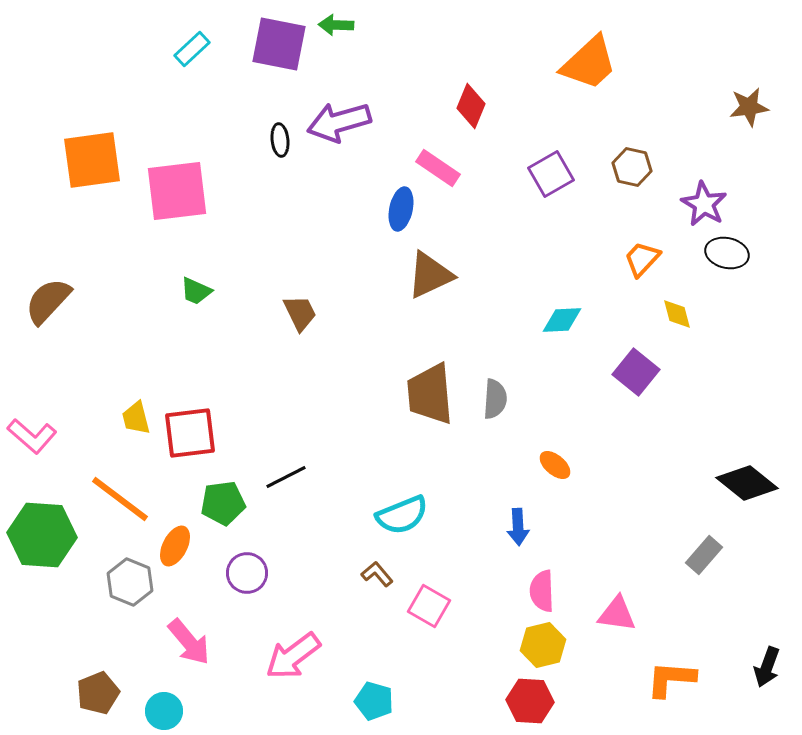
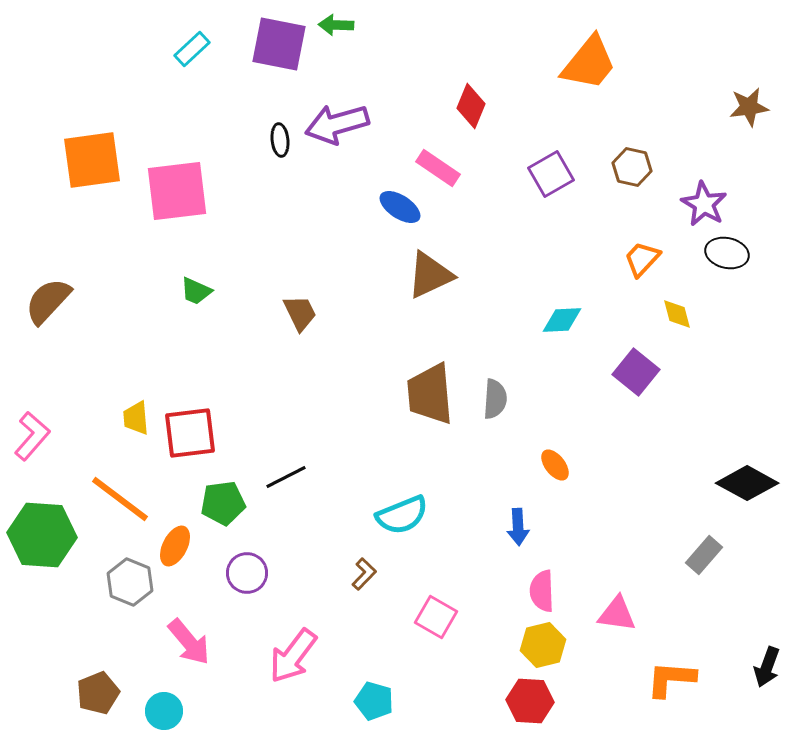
orange trapezoid at (589, 63): rotated 8 degrees counterclockwise
purple arrow at (339, 122): moved 2 px left, 2 px down
blue ellipse at (401, 209): moved 1 px left, 2 px up; rotated 69 degrees counterclockwise
yellow trapezoid at (136, 418): rotated 9 degrees clockwise
pink L-shape at (32, 436): rotated 90 degrees counterclockwise
orange ellipse at (555, 465): rotated 12 degrees clockwise
black diamond at (747, 483): rotated 10 degrees counterclockwise
brown L-shape at (377, 574): moved 13 px left; rotated 84 degrees clockwise
pink square at (429, 606): moved 7 px right, 11 px down
pink arrow at (293, 656): rotated 16 degrees counterclockwise
